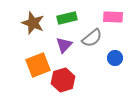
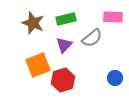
green rectangle: moved 1 px left, 1 px down
blue circle: moved 20 px down
